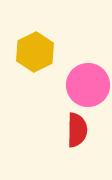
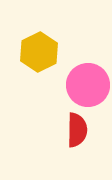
yellow hexagon: moved 4 px right
